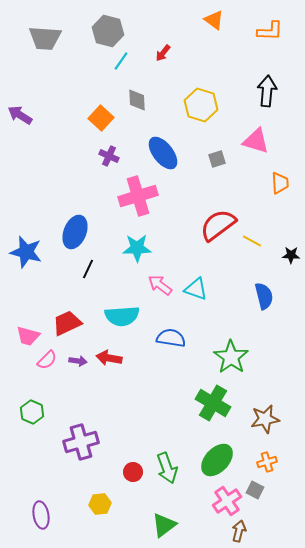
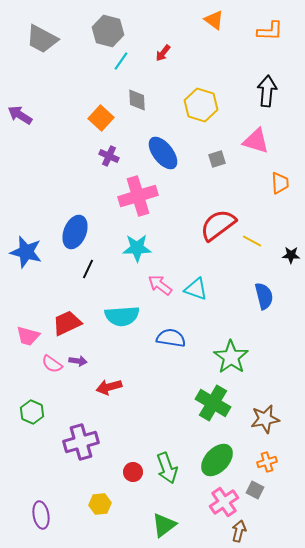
gray trapezoid at (45, 38): moved 3 px left, 1 px down; rotated 24 degrees clockwise
red arrow at (109, 358): moved 29 px down; rotated 25 degrees counterclockwise
pink semicircle at (47, 360): moved 5 px right, 4 px down; rotated 80 degrees clockwise
pink cross at (227, 501): moved 3 px left, 1 px down
